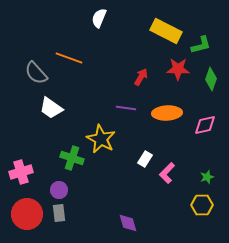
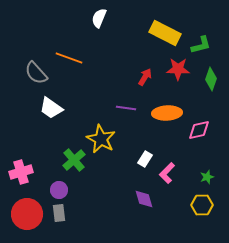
yellow rectangle: moved 1 px left, 2 px down
red arrow: moved 4 px right
pink diamond: moved 6 px left, 5 px down
green cross: moved 2 px right, 2 px down; rotated 30 degrees clockwise
purple diamond: moved 16 px right, 24 px up
